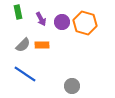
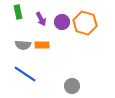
gray semicircle: rotated 49 degrees clockwise
